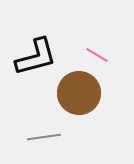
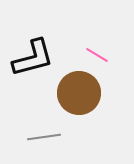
black L-shape: moved 3 px left, 1 px down
